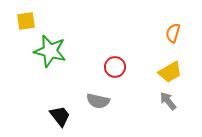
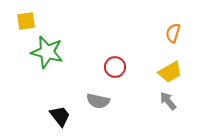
green star: moved 3 px left, 1 px down
